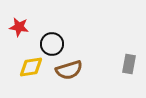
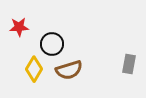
red star: rotated 12 degrees counterclockwise
yellow diamond: moved 3 px right, 2 px down; rotated 50 degrees counterclockwise
